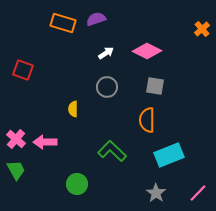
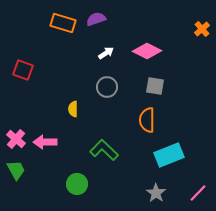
green L-shape: moved 8 px left, 1 px up
